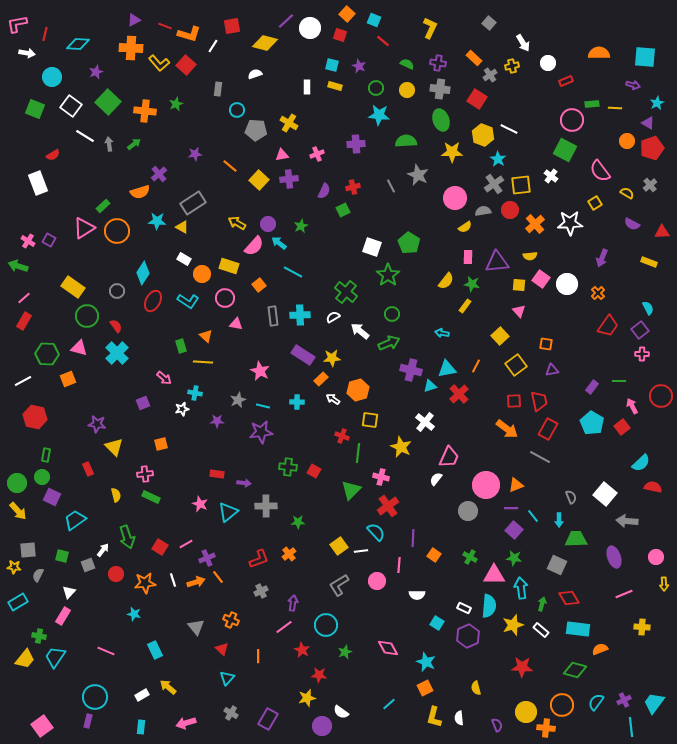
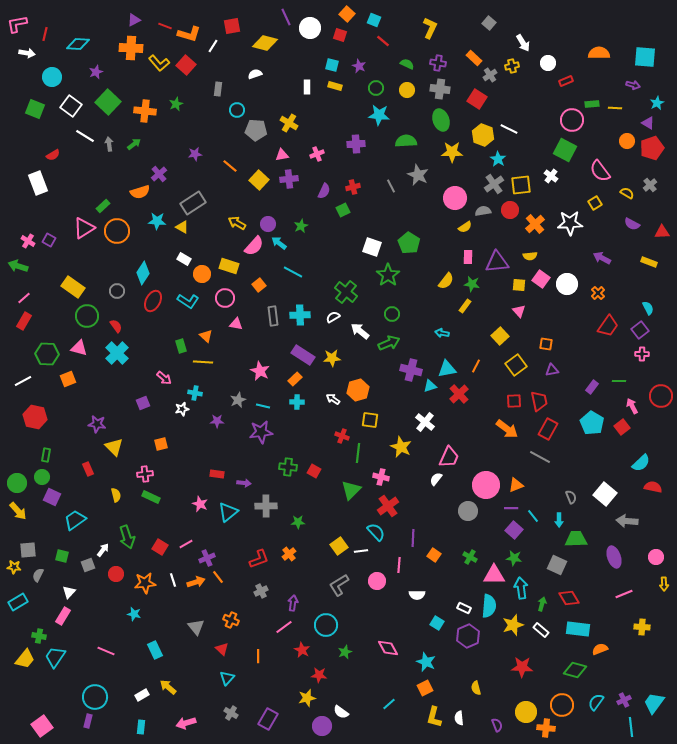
purple line at (286, 21): moved 4 px up; rotated 72 degrees counterclockwise
purple arrow at (602, 258): rotated 96 degrees clockwise
orange rectangle at (321, 379): moved 26 px left
